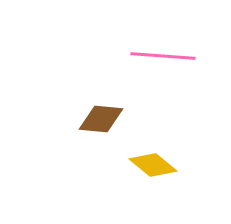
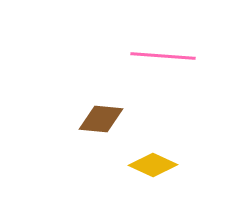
yellow diamond: rotated 15 degrees counterclockwise
